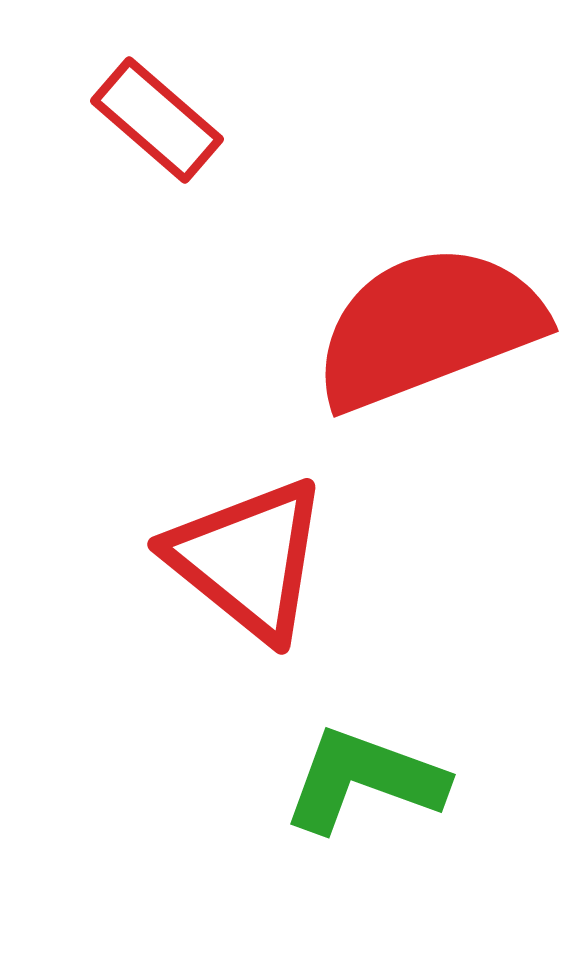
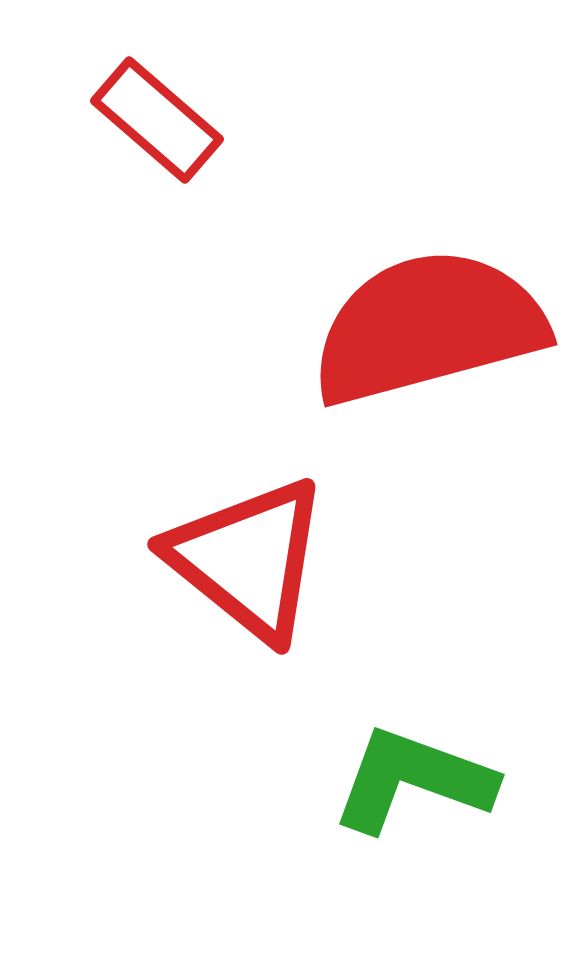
red semicircle: rotated 6 degrees clockwise
green L-shape: moved 49 px right
